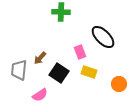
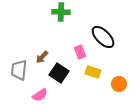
brown arrow: moved 2 px right, 1 px up
yellow rectangle: moved 4 px right
